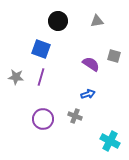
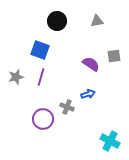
black circle: moved 1 px left
blue square: moved 1 px left, 1 px down
gray square: rotated 24 degrees counterclockwise
gray star: rotated 21 degrees counterclockwise
gray cross: moved 8 px left, 9 px up
